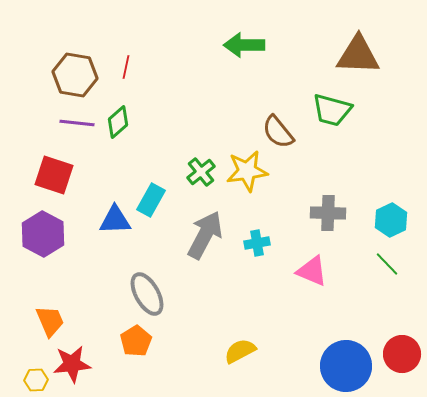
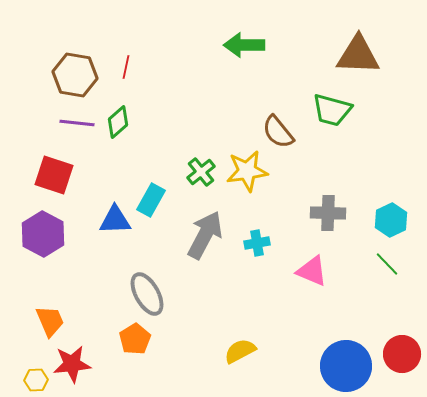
orange pentagon: moved 1 px left, 2 px up
